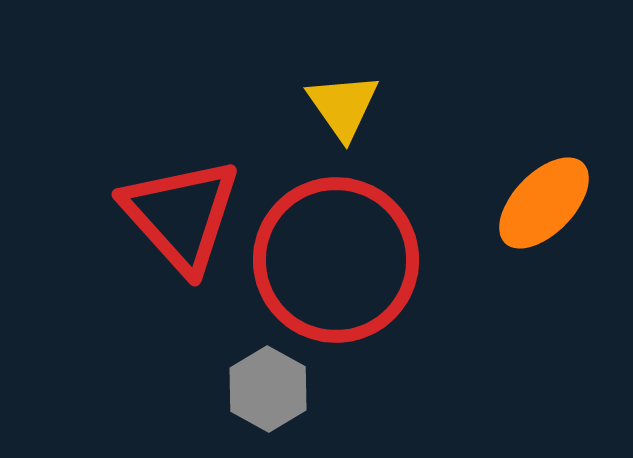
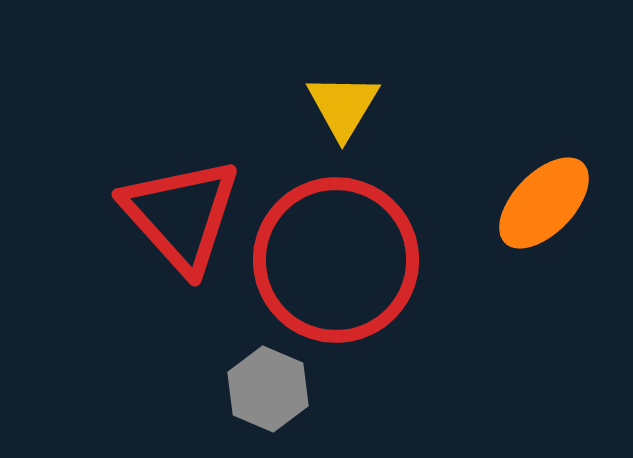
yellow triangle: rotated 6 degrees clockwise
gray hexagon: rotated 6 degrees counterclockwise
